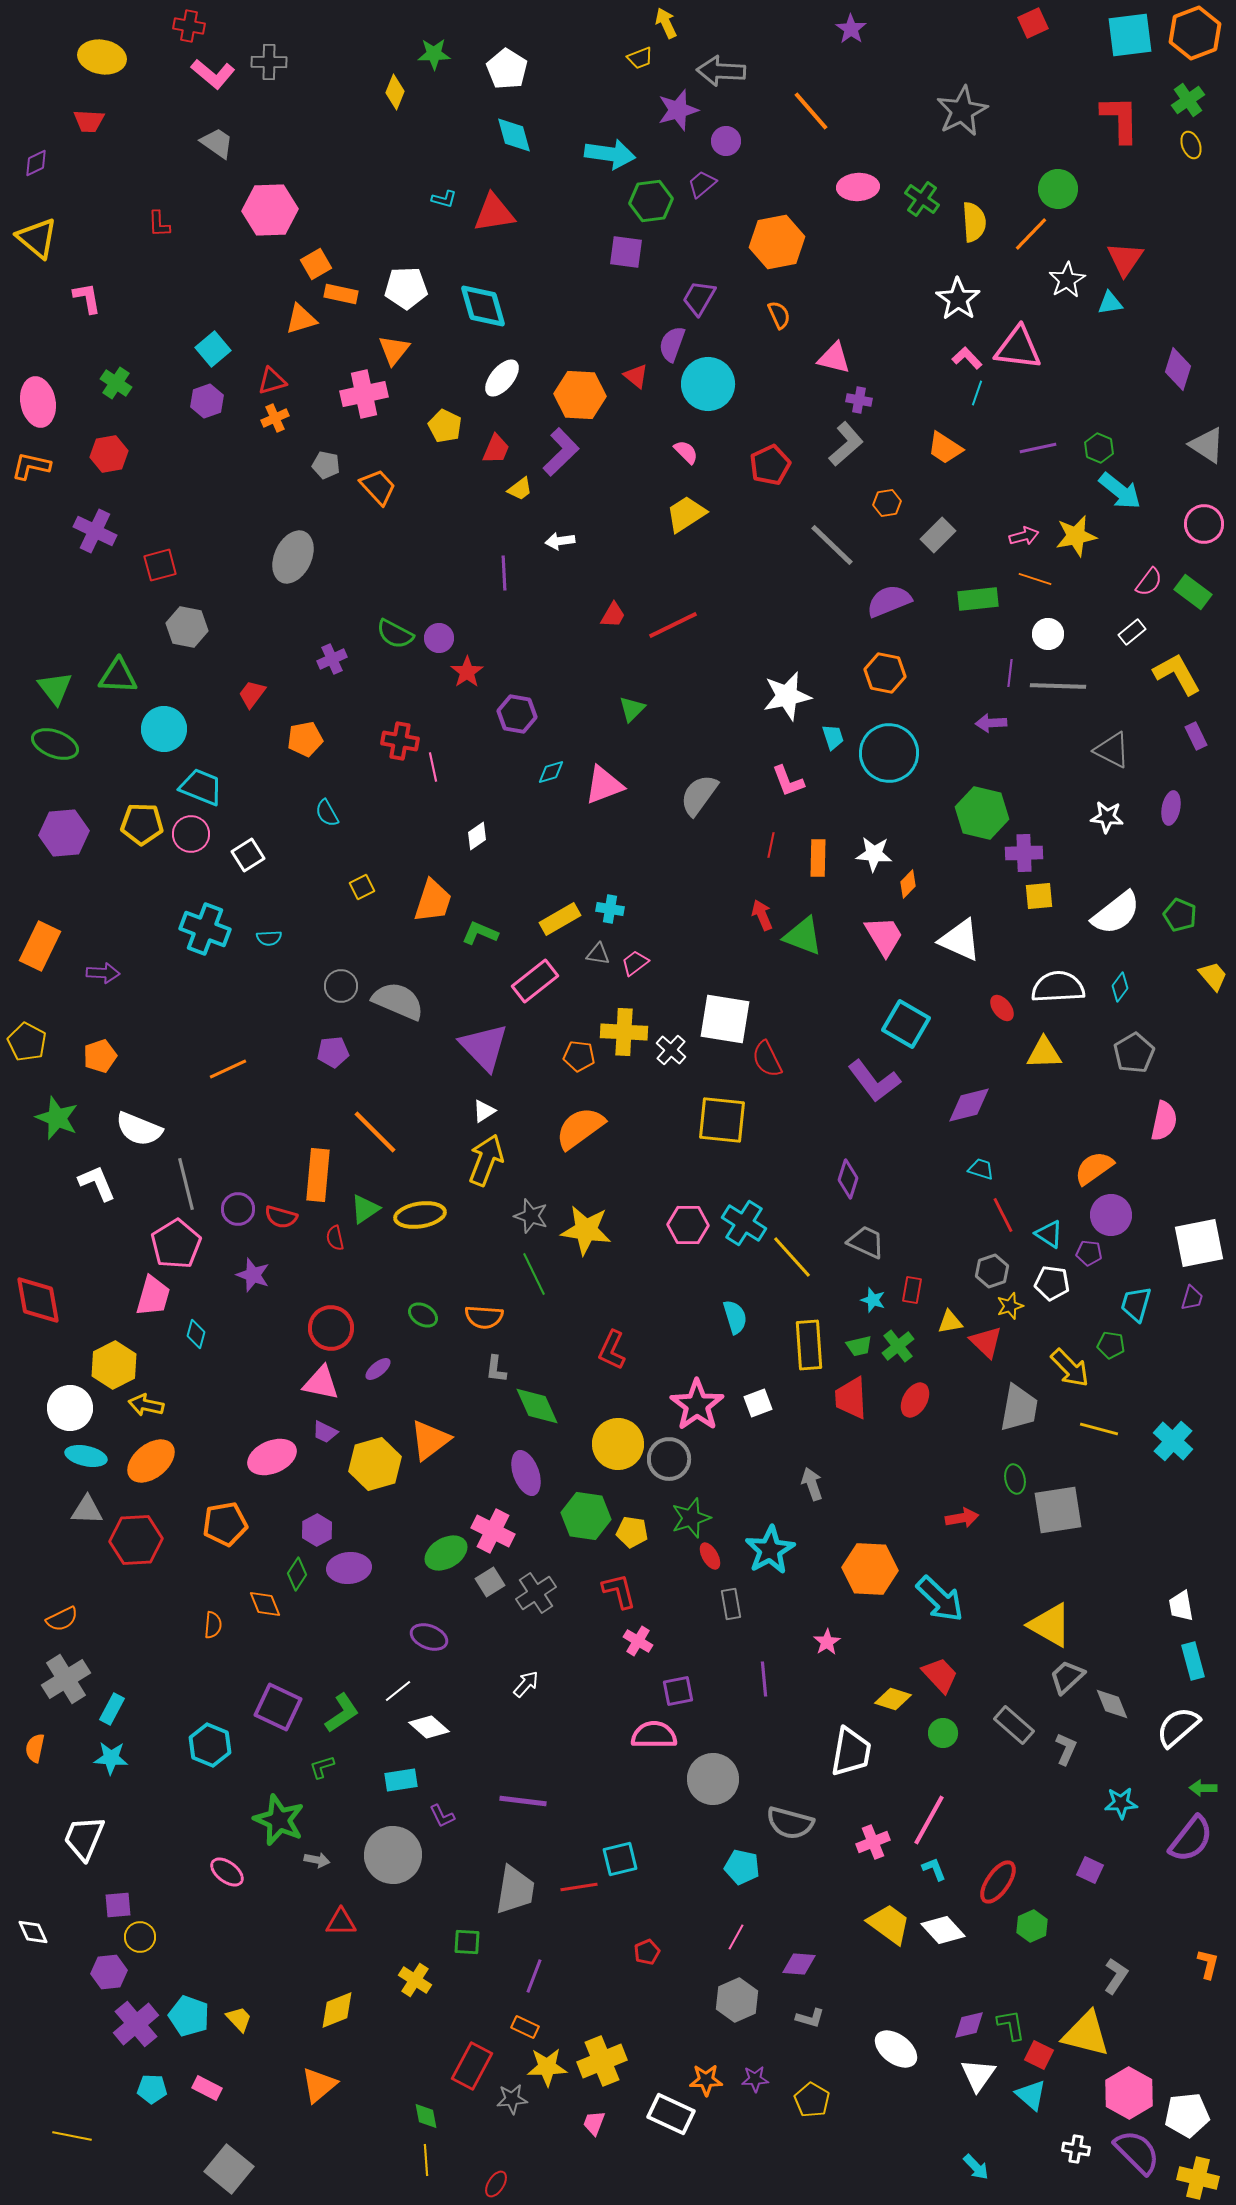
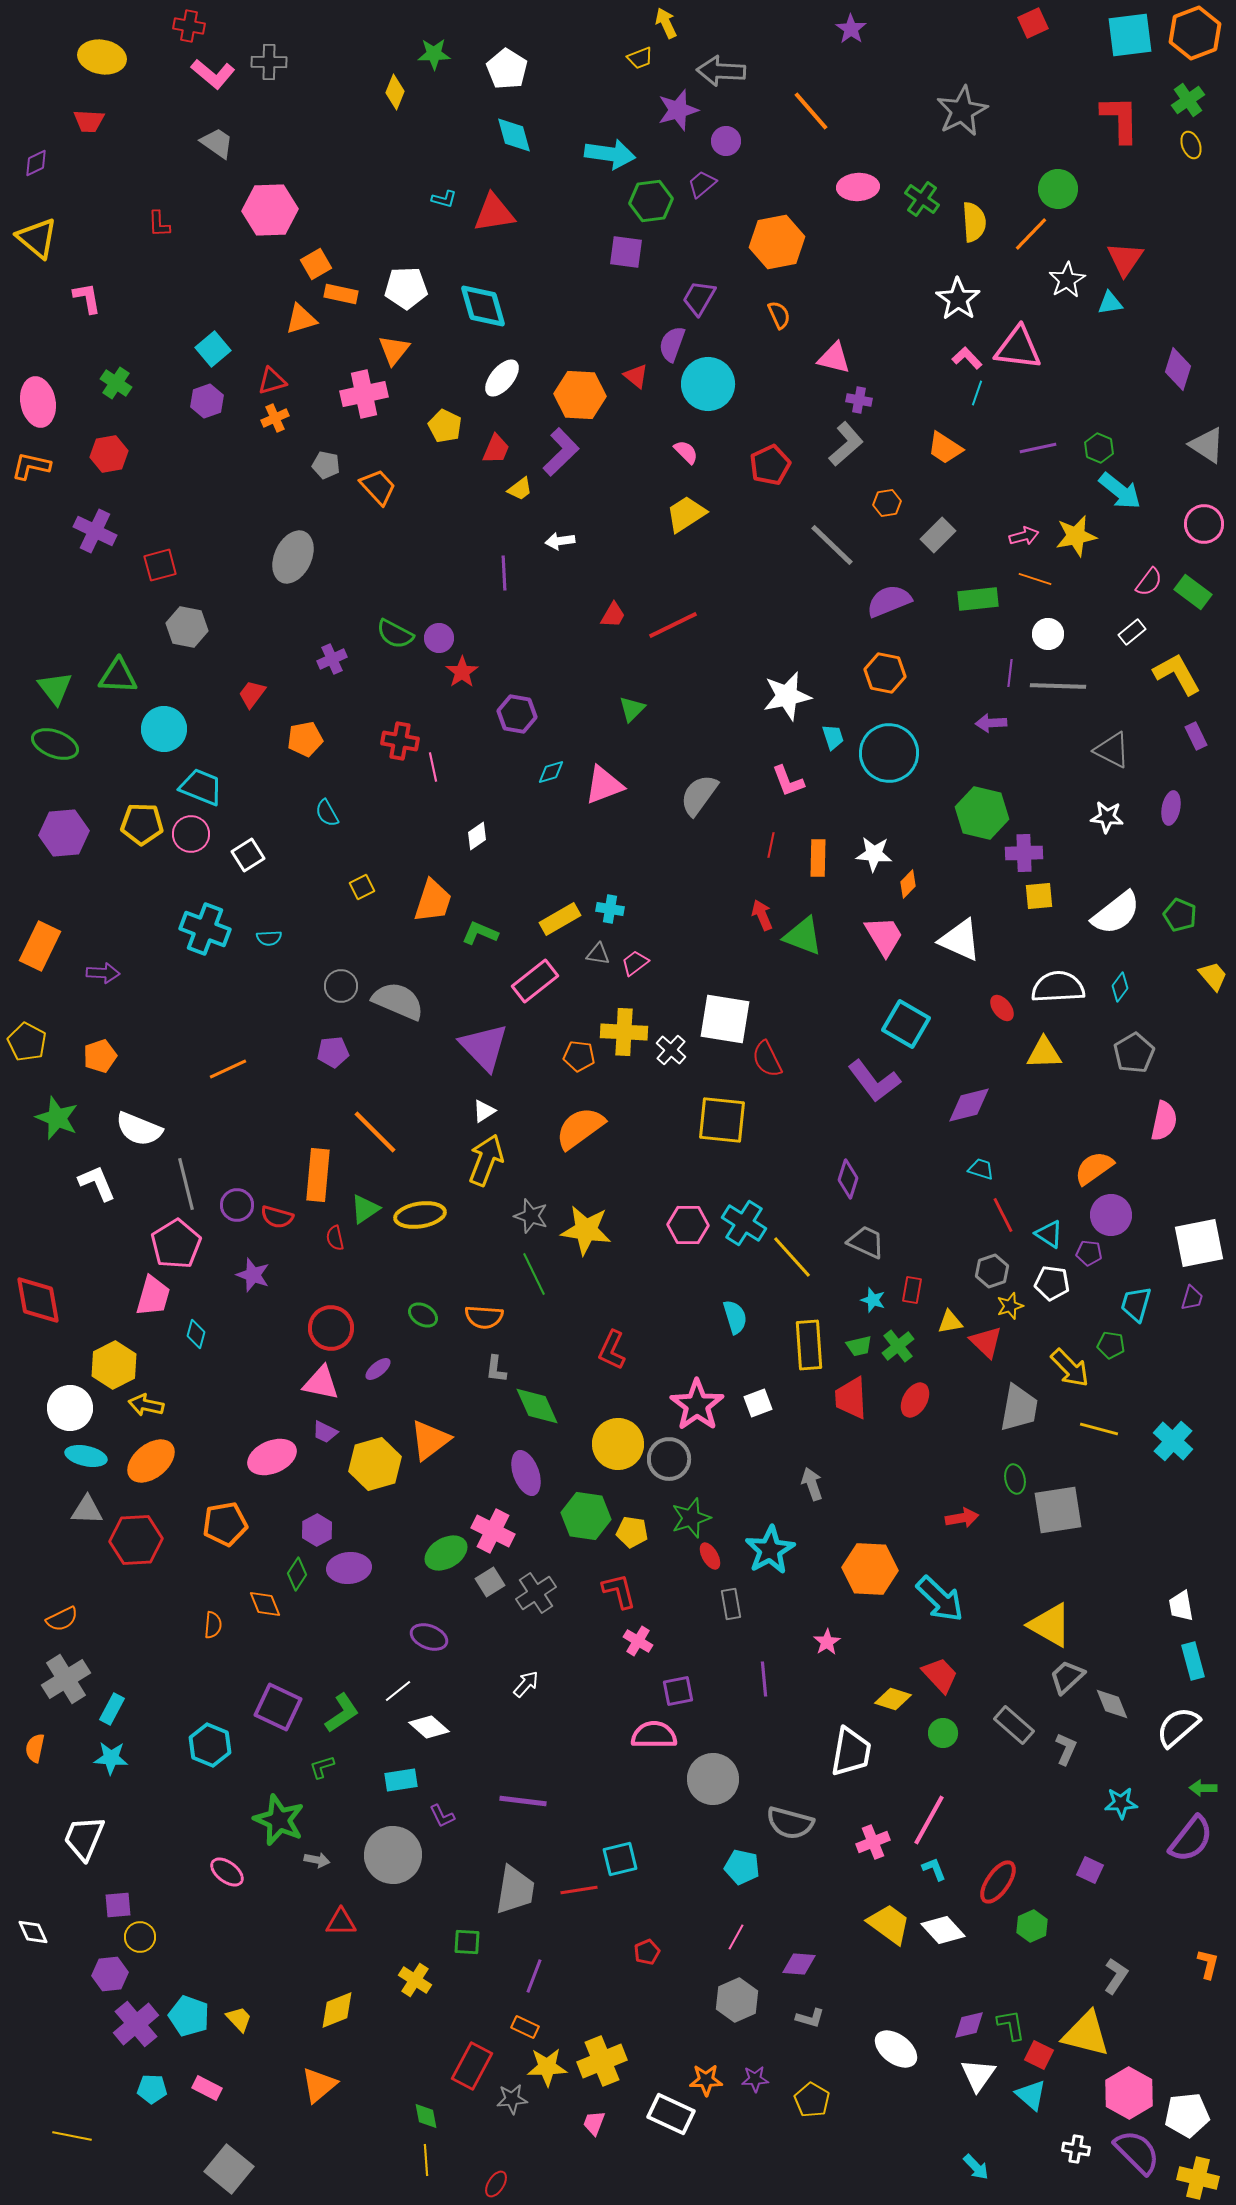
red star at (467, 672): moved 5 px left
purple circle at (238, 1209): moved 1 px left, 4 px up
red semicircle at (281, 1217): moved 4 px left
red line at (579, 1887): moved 3 px down
purple hexagon at (109, 1972): moved 1 px right, 2 px down
